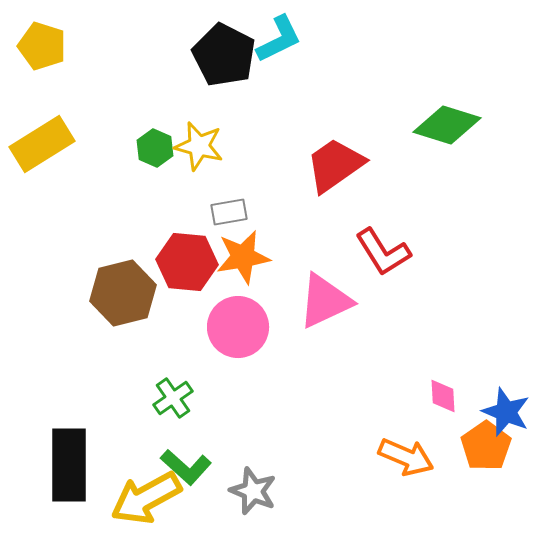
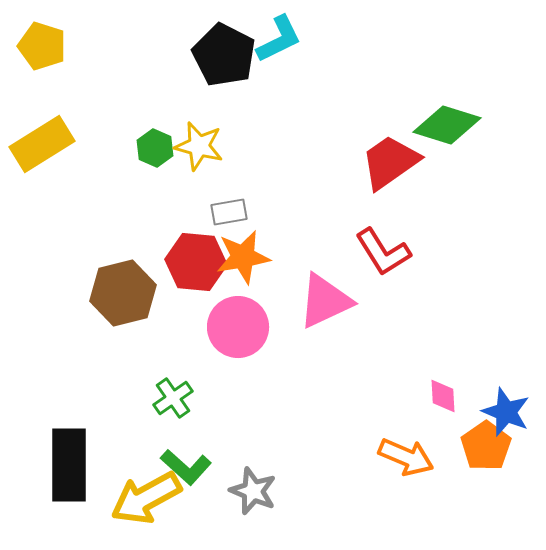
red trapezoid: moved 55 px right, 3 px up
red hexagon: moved 9 px right
